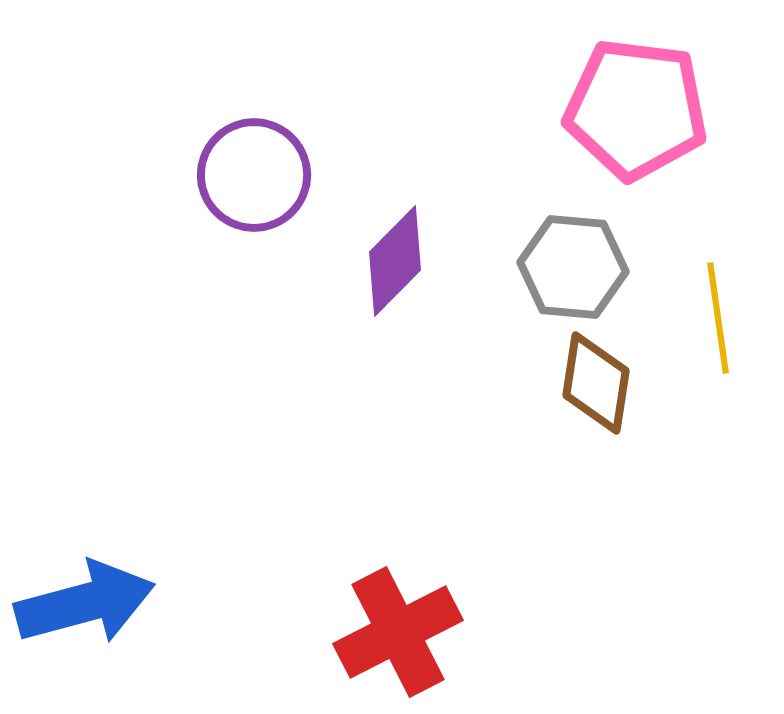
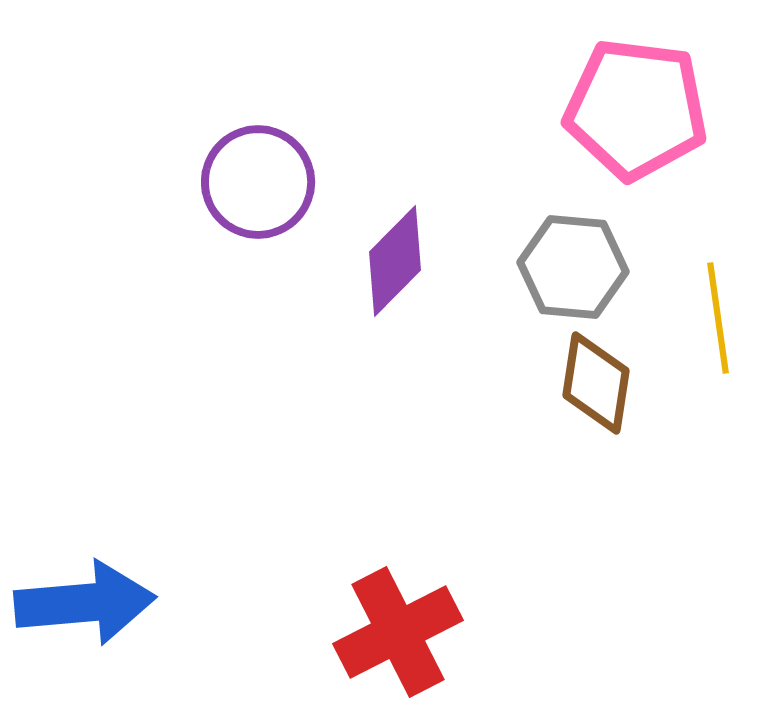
purple circle: moved 4 px right, 7 px down
blue arrow: rotated 10 degrees clockwise
